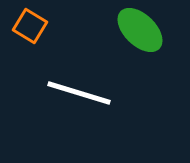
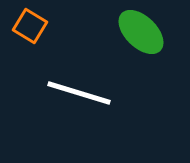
green ellipse: moved 1 px right, 2 px down
